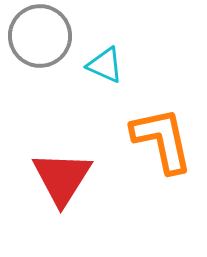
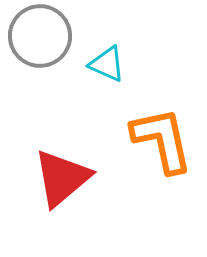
cyan triangle: moved 2 px right, 1 px up
red triangle: rotated 18 degrees clockwise
